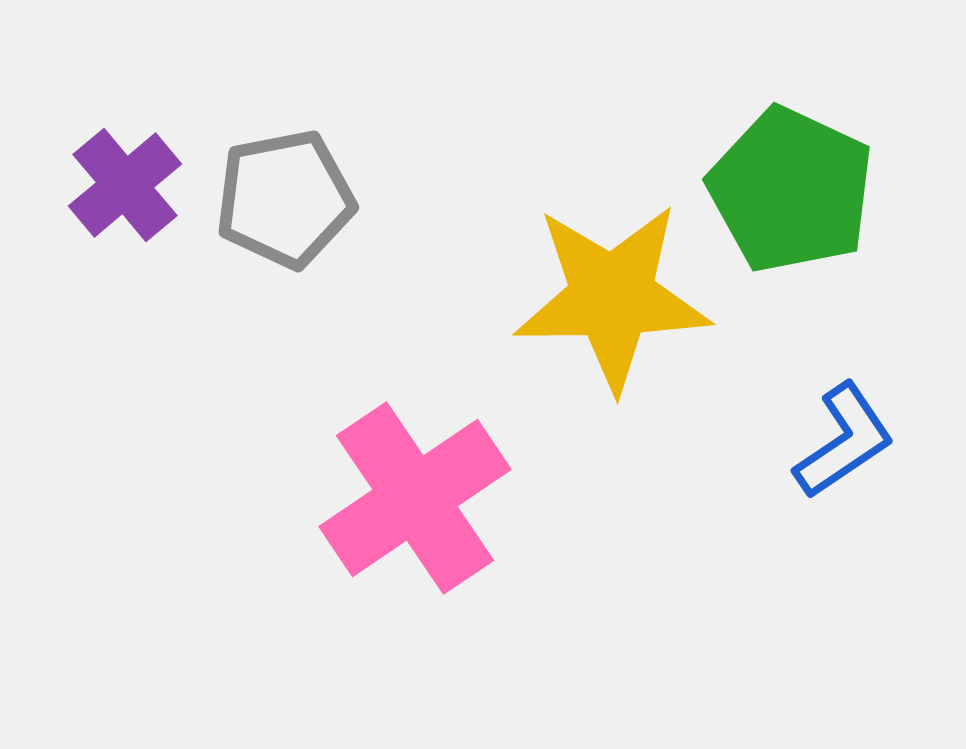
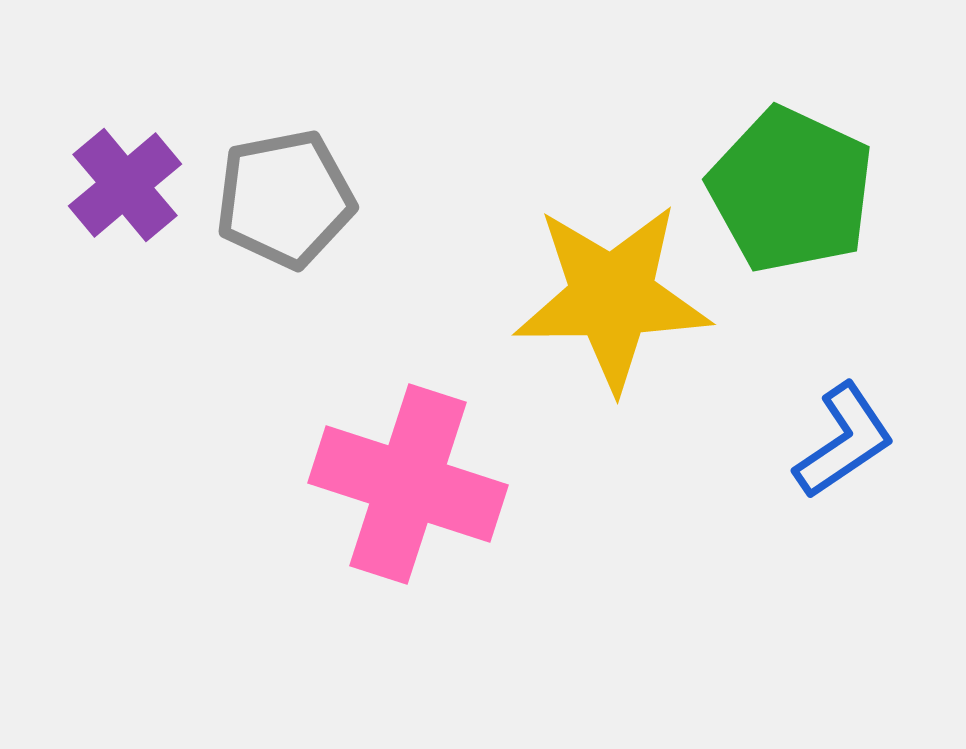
pink cross: moved 7 px left, 14 px up; rotated 38 degrees counterclockwise
